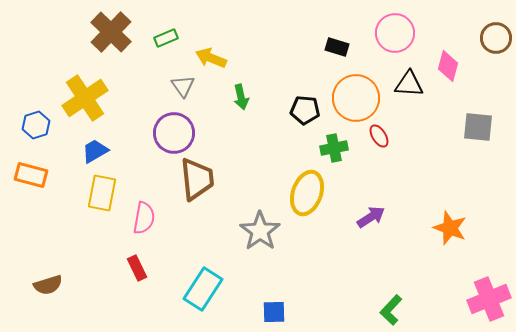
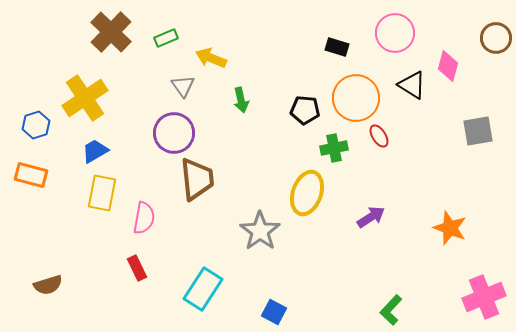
black triangle: moved 3 px right, 1 px down; rotated 28 degrees clockwise
green arrow: moved 3 px down
gray square: moved 4 px down; rotated 16 degrees counterclockwise
pink cross: moved 5 px left, 2 px up
blue square: rotated 30 degrees clockwise
